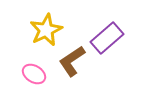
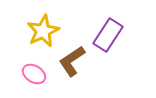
yellow star: moved 3 px left, 1 px down
purple rectangle: moved 1 px right, 3 px up; rotated 16 degrees counterclockwise
